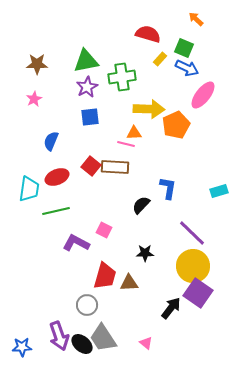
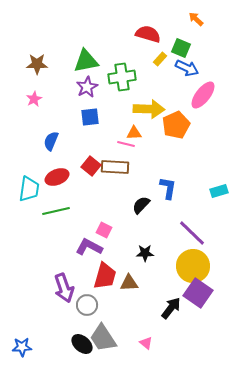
green square: moved 3 px left
purple L-shape: moved 13 px right, 4 px down
purple arrow: moved 5 px right, 48 px up
